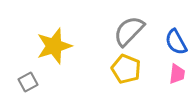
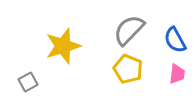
gray semicircle: moved 1 px up
blue semicircle: moved 1 px left, 2 px up
yellow star: moved 9 px right
yellow pentagon: moved 2 px right
